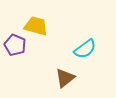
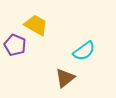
yellow trapezoid: moved 1 px up; rotated 15 degrees clockwise
cyan semicircle: moved 1 px left, 2 px down
